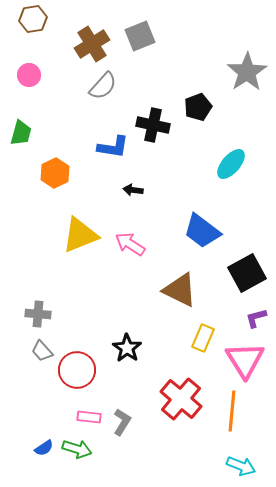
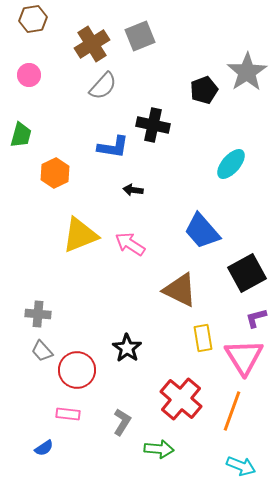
black pentagon: moved 6 px right, 17 px up
green trapezoid: moved 2 px down
blue trapezoid: rotated 12 degrees clockwise
yellow rectangle: rotated 32 degrees counterclockwise
pink triangle: moved 1 px left, 3 px up
orange line: rotated 15 degrees clockwise
pink rectangle: moved 21 px left, 3 px up
green arrow: moved 82 px right; rotated 12 degrees counterclockwise
